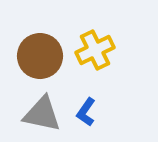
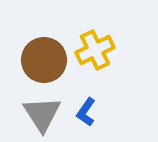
brown circle: moved 4 px right, 4 px down
gray triangle: rotated 45 degrees clockwise
